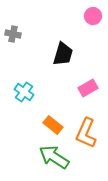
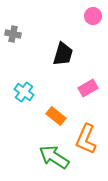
orange rectangle: moved 3 px right, 9 px up
orange L-shape: moved 6 px down
